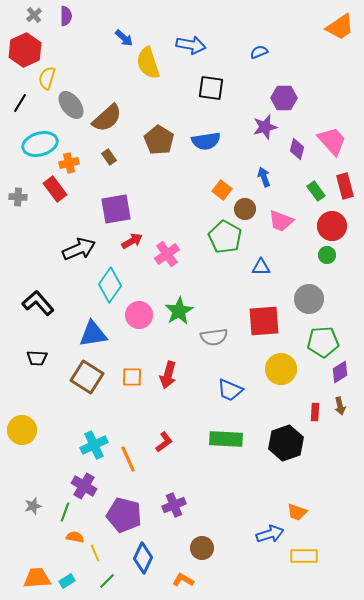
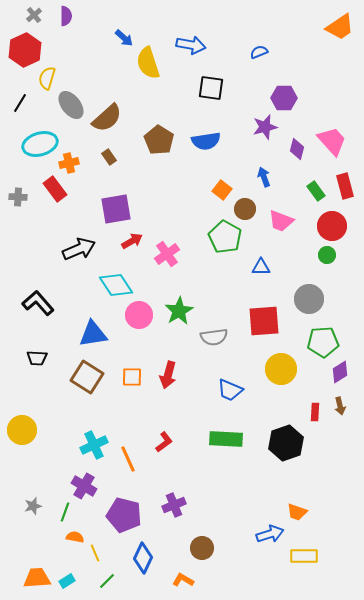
cyan diamond at (110, 285): moved 6 px right; rotated 68 degrees counterclockwise
